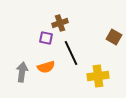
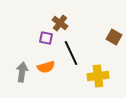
brown cross: rotated 35 degrees counterclockwise
